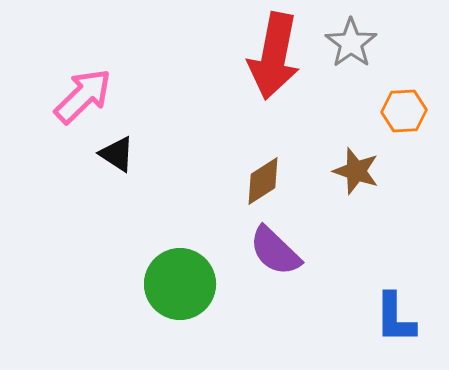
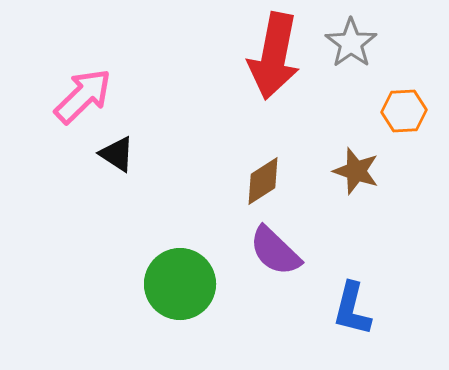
blue L-shape: moved 43 px left, 9 px up; rotated 14 degrees clockwise
